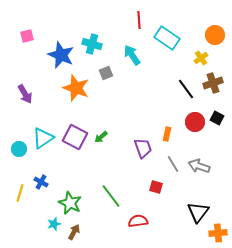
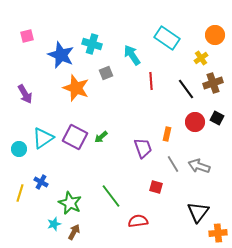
red line: moved 12 px right, 61 px down
